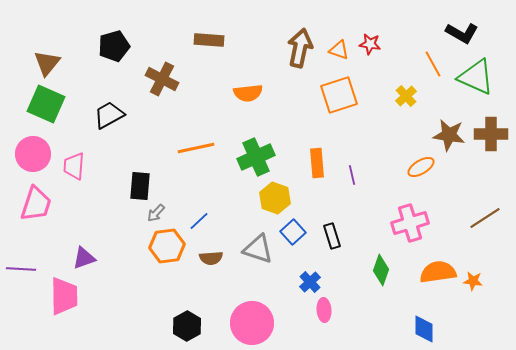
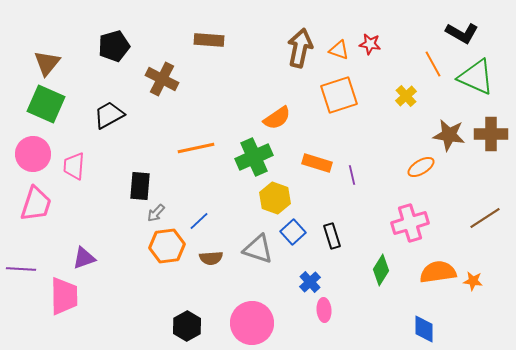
orange semicircle at (248, 93): moved 29 px right, 25 px down; rotated 28 degrees counterclockwise
green cross at (256, 157): moved 2 px left
orange rectangle at (317, 163): rotated 68 degrees counterclockwise
green diamond at (381, 270): rotated 12 degrees clockwise
